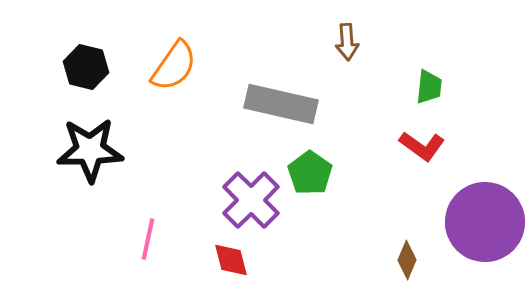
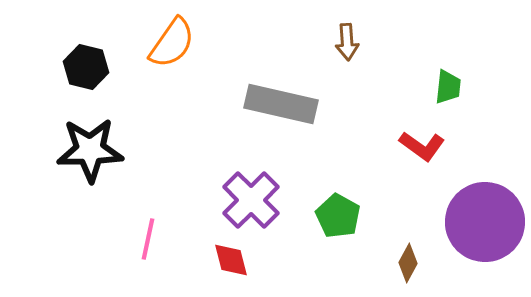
orange semicircle: moved 2 px left, 23 px up
green trapezoid: moved 19 px right
green pentagon: moved 28 px right, 43 px down; rotated 6 degrees counterclockwise
brown diamond: moved 1 px right, 3 px down; rotated 6 degrees clockwise
